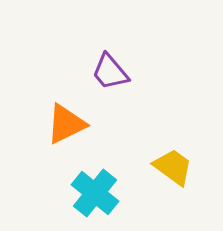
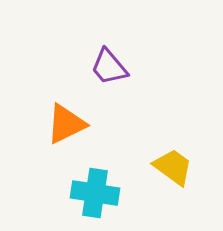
purple trapezoid: moved 1 px left, 5 px up
cyan cross: rotated 30 degrees counterclockwise
